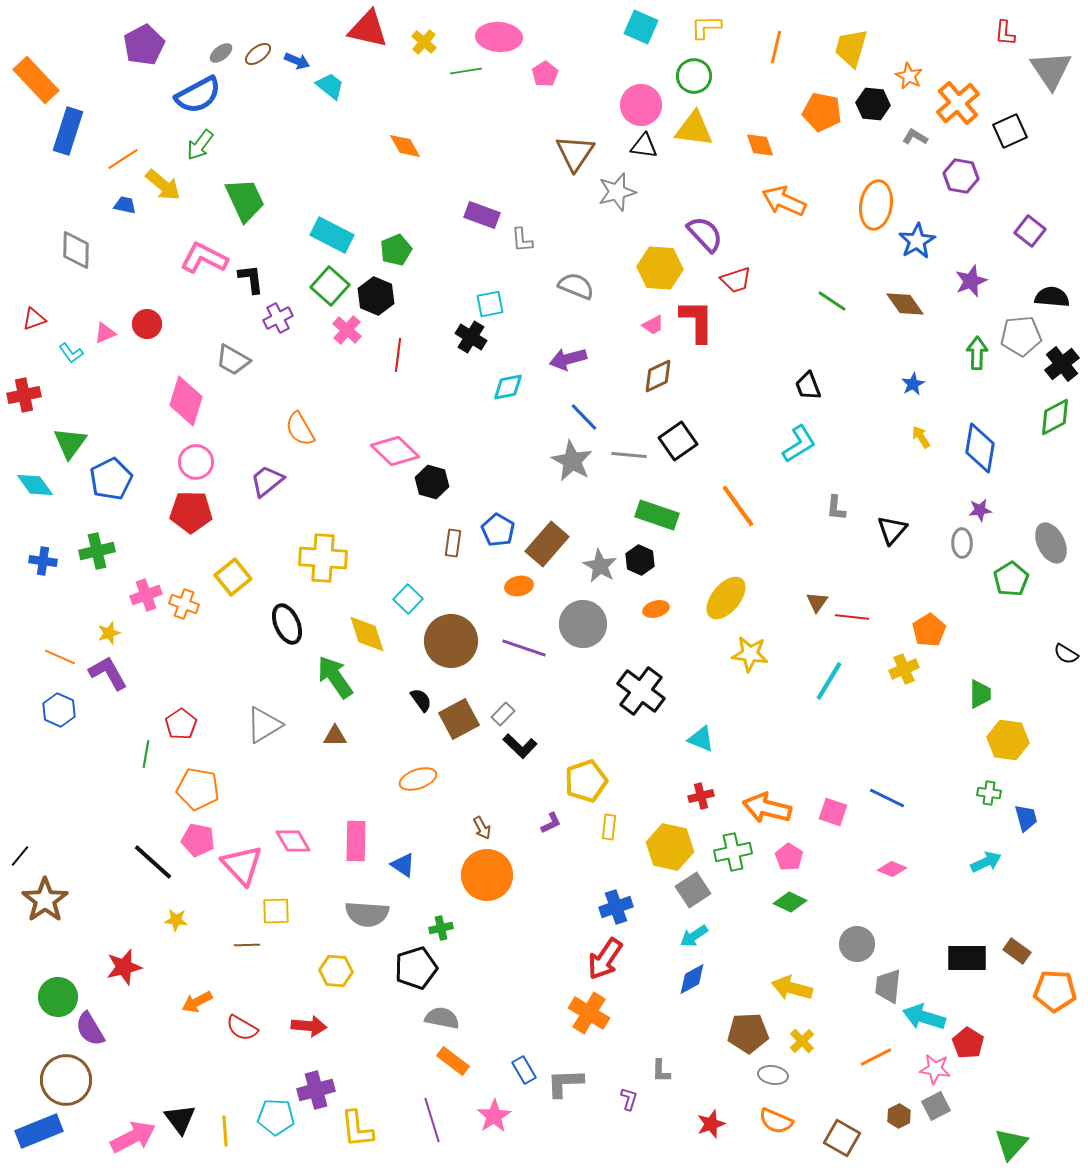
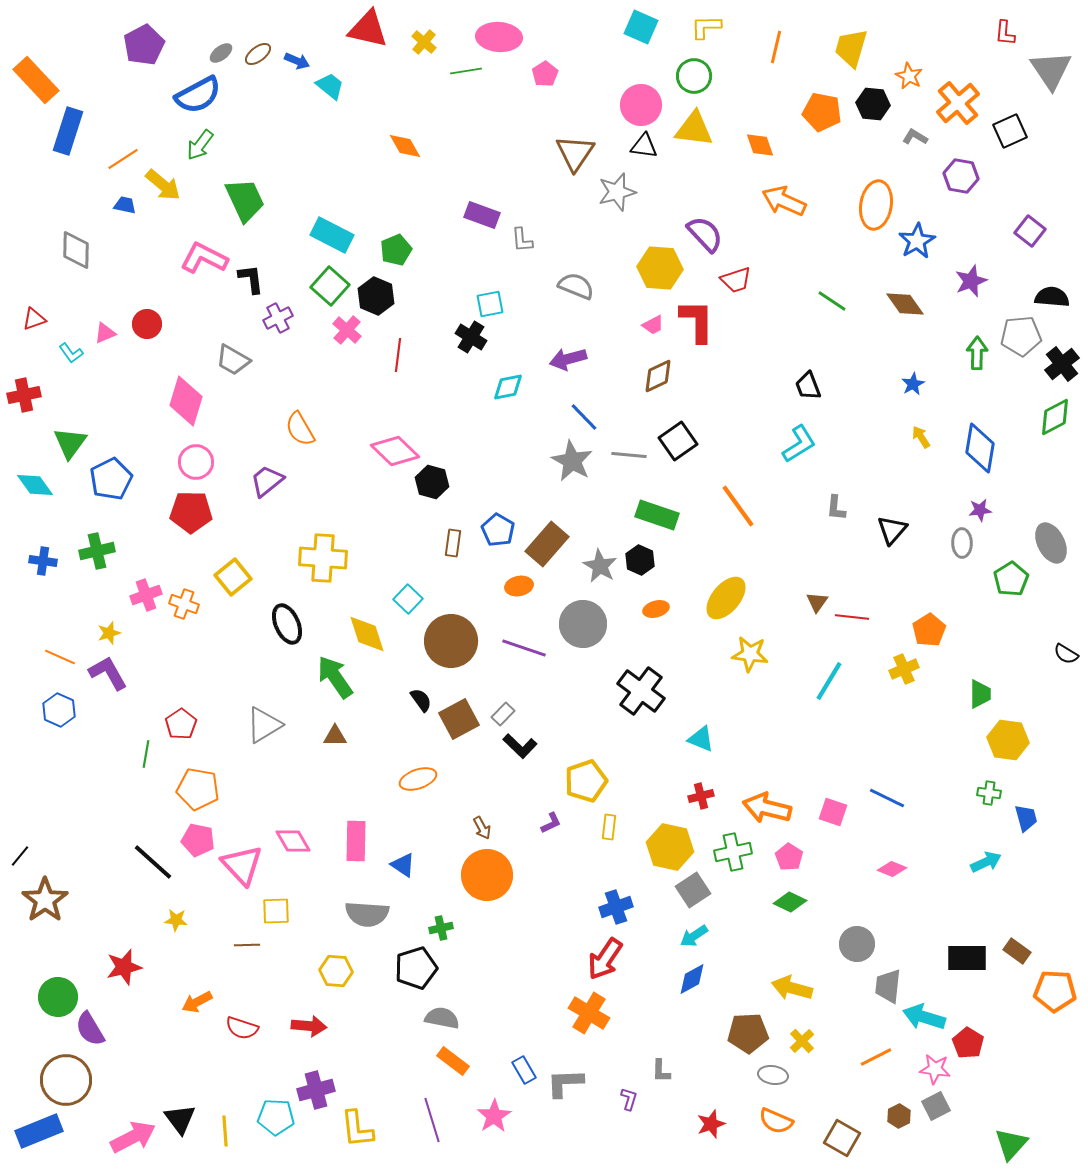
red semicircle at (242, 1028): rotated 12 degrees counterclockwise
